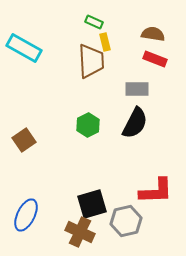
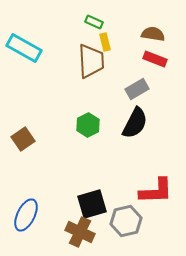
gray rectangle: rotated 30 degrees counterclockwise
brown square: moved 1 px left, 1 px up
